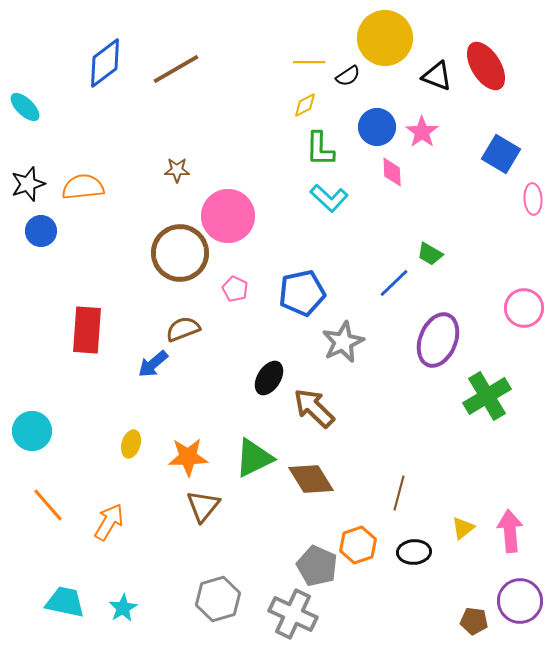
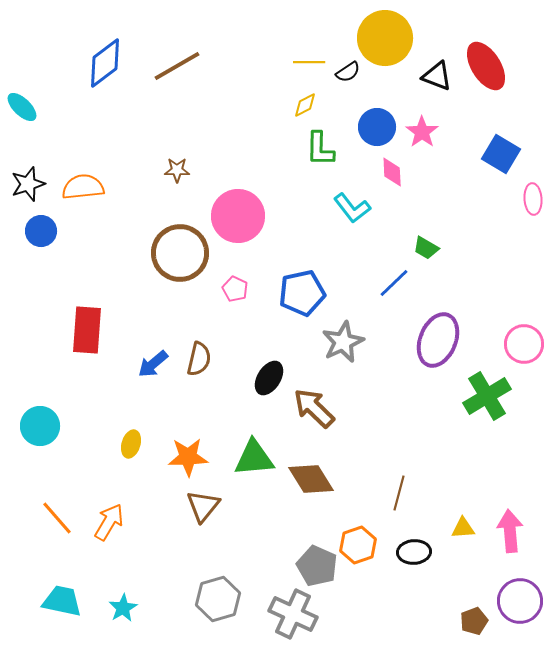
brown line at (176, 69): moved 1 px right, 3 px up
black semicircle at (348, 76): moved 4 px up
cyan ellipse at (25, 107): moved 3 px left
cyan L-shape at (329, 198): moved 23 px right, 10 px down; rotated 9 degrees clockwise
pink circle at (228, 216): moved 10 px right
green trapezoid at (430, 254): moved 4 px left, 6 px up
pink circle at (524, 308): moved 36 px down
brown semicircle at (183, 329): moved 16 px right, 30 px down; rotated 124 degrees clockwise
cyan circle at (32, 431): moved 8 px right, 5 px up
green triangle at (254, 458): rotated 21 degrees clockwise
orange line at (48, 505): moved 9 px right, 13 px down
yellow triangle at (463, 528): rotated 35 degrees clockwise
cyan trapezoid at (65, 602): moved 3 px left, 1 px up
brown pentagon at (474, 621): rotated 28 degrees counterclockwise
